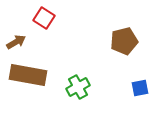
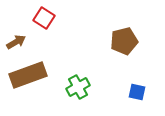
brown rectangle: rotated 30 degrees counterclockwise
blue square: moved 3 px left, 4 px down; rotated 24 degrees clockwise
